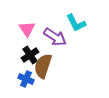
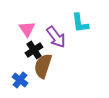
cyan L-shape: moved 4 px right; rotated 20 degrees clockwise
purple arrow: moved 1 px right; rotated 20 degrees clockwise
black cross: moved 4 px right, 5 px up
blue cross: moved 6 px left, 1 px down; rotated 14 degrees clockwise
